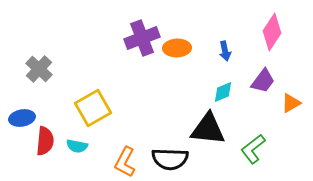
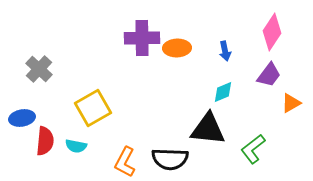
purple cross: rotated 20 degrees clockwise
purple trapezoid: moved 6 px right, 6 px up
cyan semicircle: moved 1 px left
